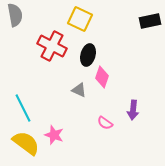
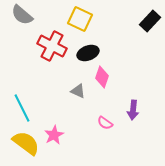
gray semicircle: moved 7 px right; rotated 140 degrees clockwise
black rectangle: rotated 35 degrees counterclockwise
black ellipse: moved 2 px up; rotated 55 degrees clockwise
gray triangle: moved 1 px left, 1 px down
cyan line: moved 1 px left
pink star: rotated 24 degrees clockwise
